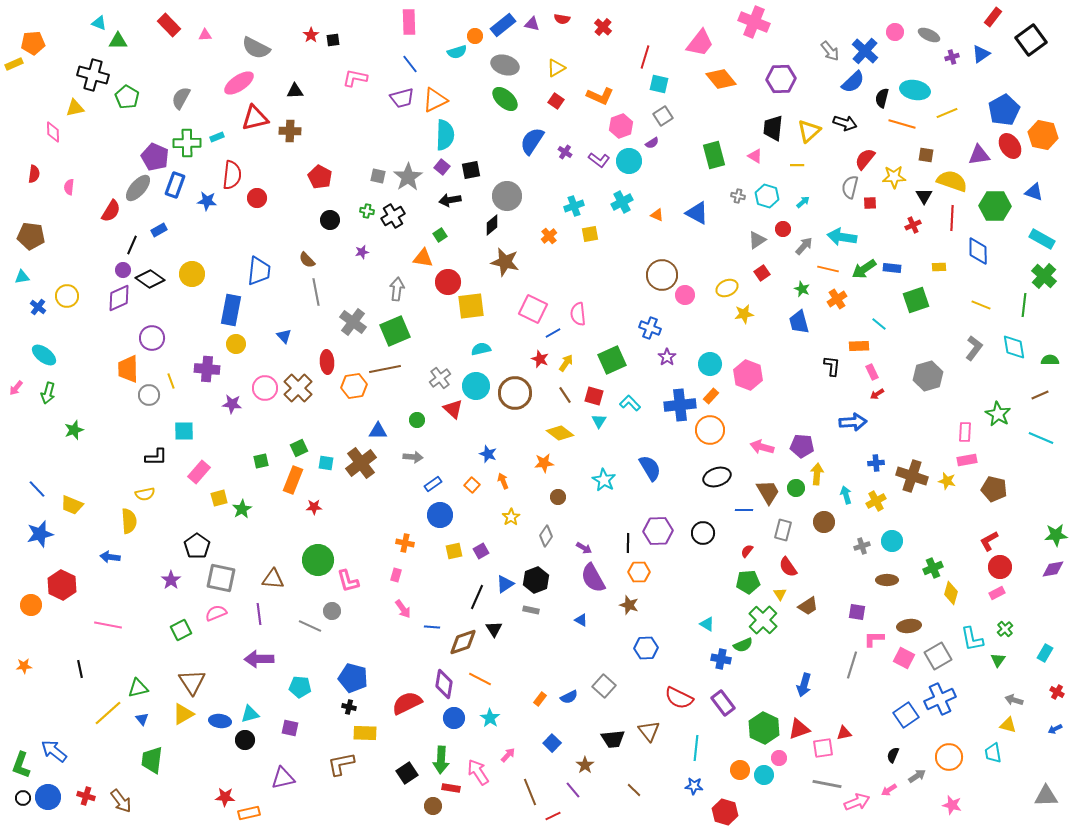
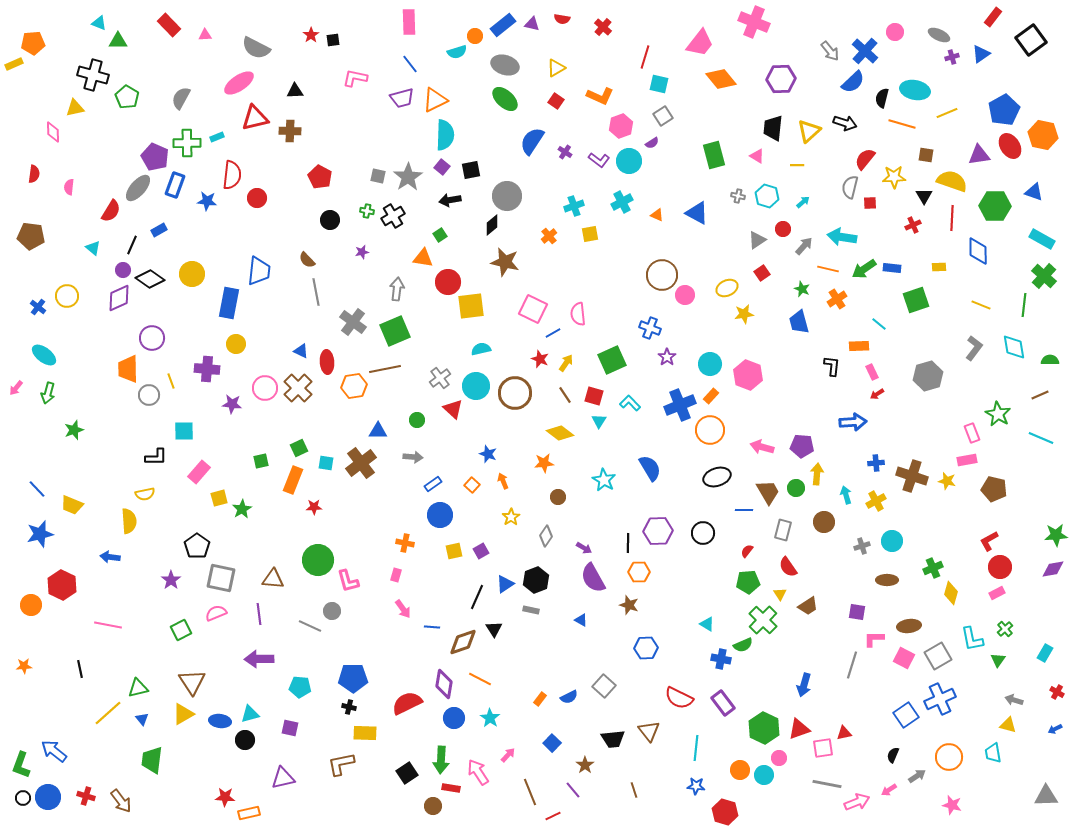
gray ellipse at (929, 35): moved 10 px right
pink triangle at (755, 156): moved 2 px right
cyan triangle at (22, 277): moved 71 px right, 29 px up; rotated 49 degrees clockwise
blue rectangle at (231, 310): moved 2 px left, 7 px up
blue triangle at (284, 336): moved 17 px right, 15 px down; rotated 21 degrees counterclockwise
blue cross at (680, 405): rotated 16 degrees counterclockwise
pink rectangle at (965, 432): moved 7 px right, 1 px down; rotated 24 degrees counterclockwise
blue pentagon at (353, 678): rotated 16 degrees counterclockwise
blue star at (694, 786): moved 2 px right
brown line at (634, 790): rotated 28 degrees clockwise
